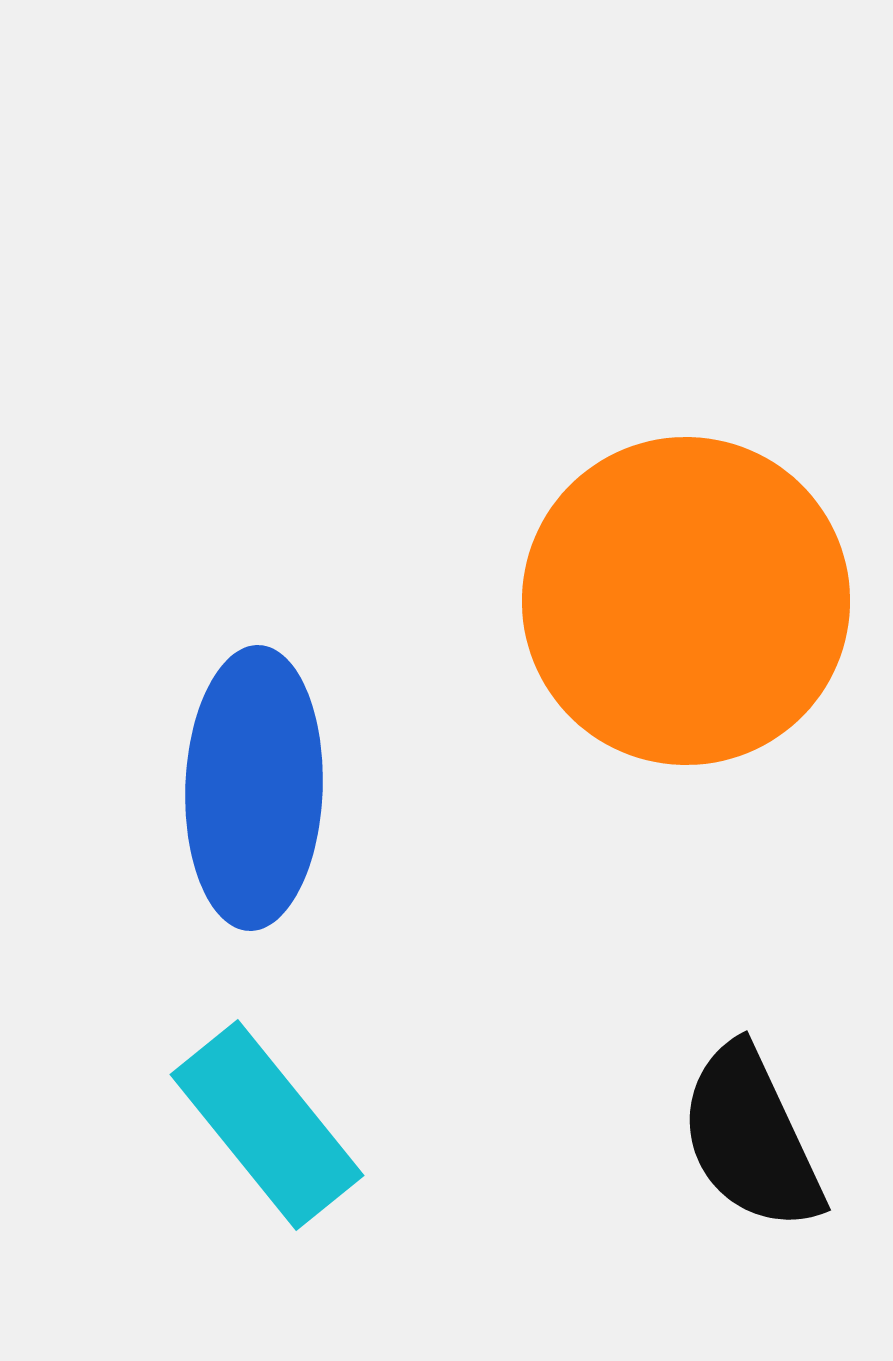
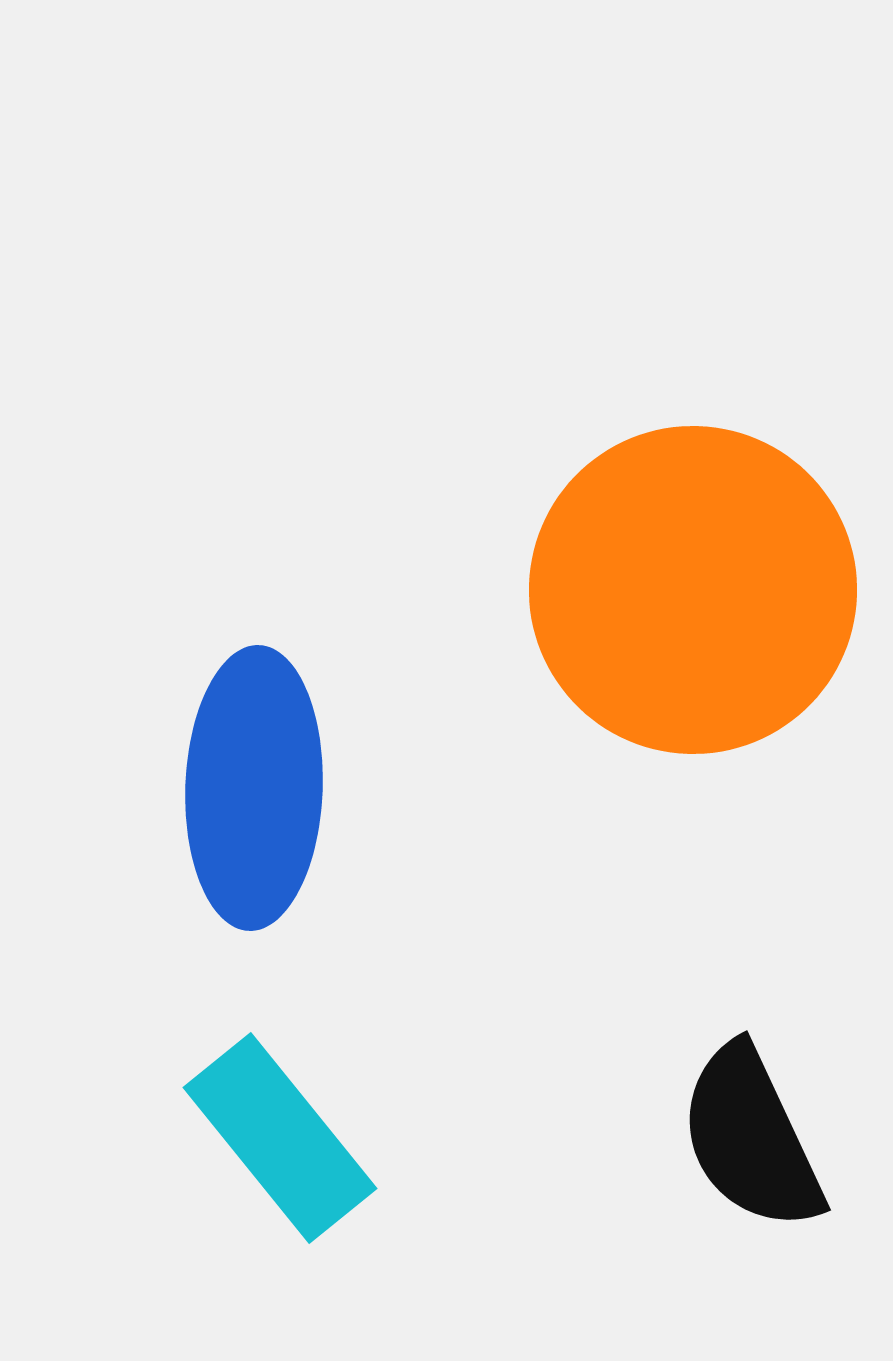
orange circle: moved 7 px right, 11 px up
cyan rectangle: moved 13 px right, 13 px down
